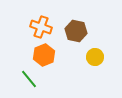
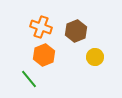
brown hexagon: rotated 25 degrees clockwise
